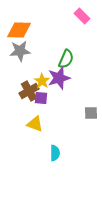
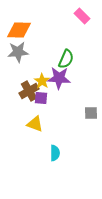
gray star: moved 2 px left, 1 px down
purple star: rotated 20 degrees clockwise
